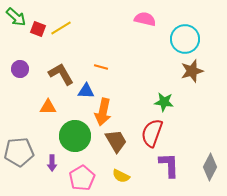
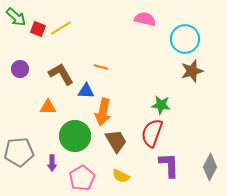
green star: moved 3 px left, 3 px down
